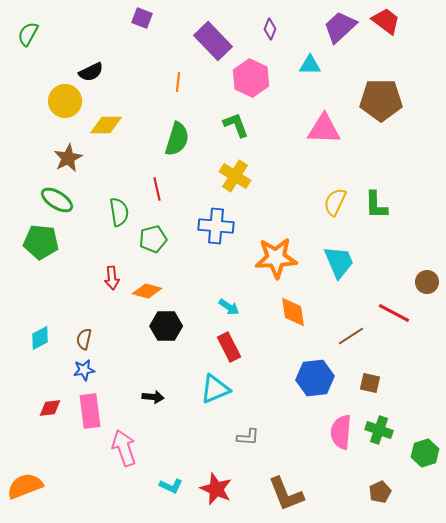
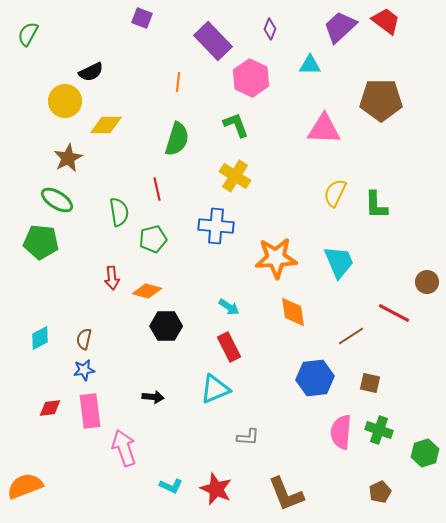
yellow semicircle at (335, 202): moved 9 px up
